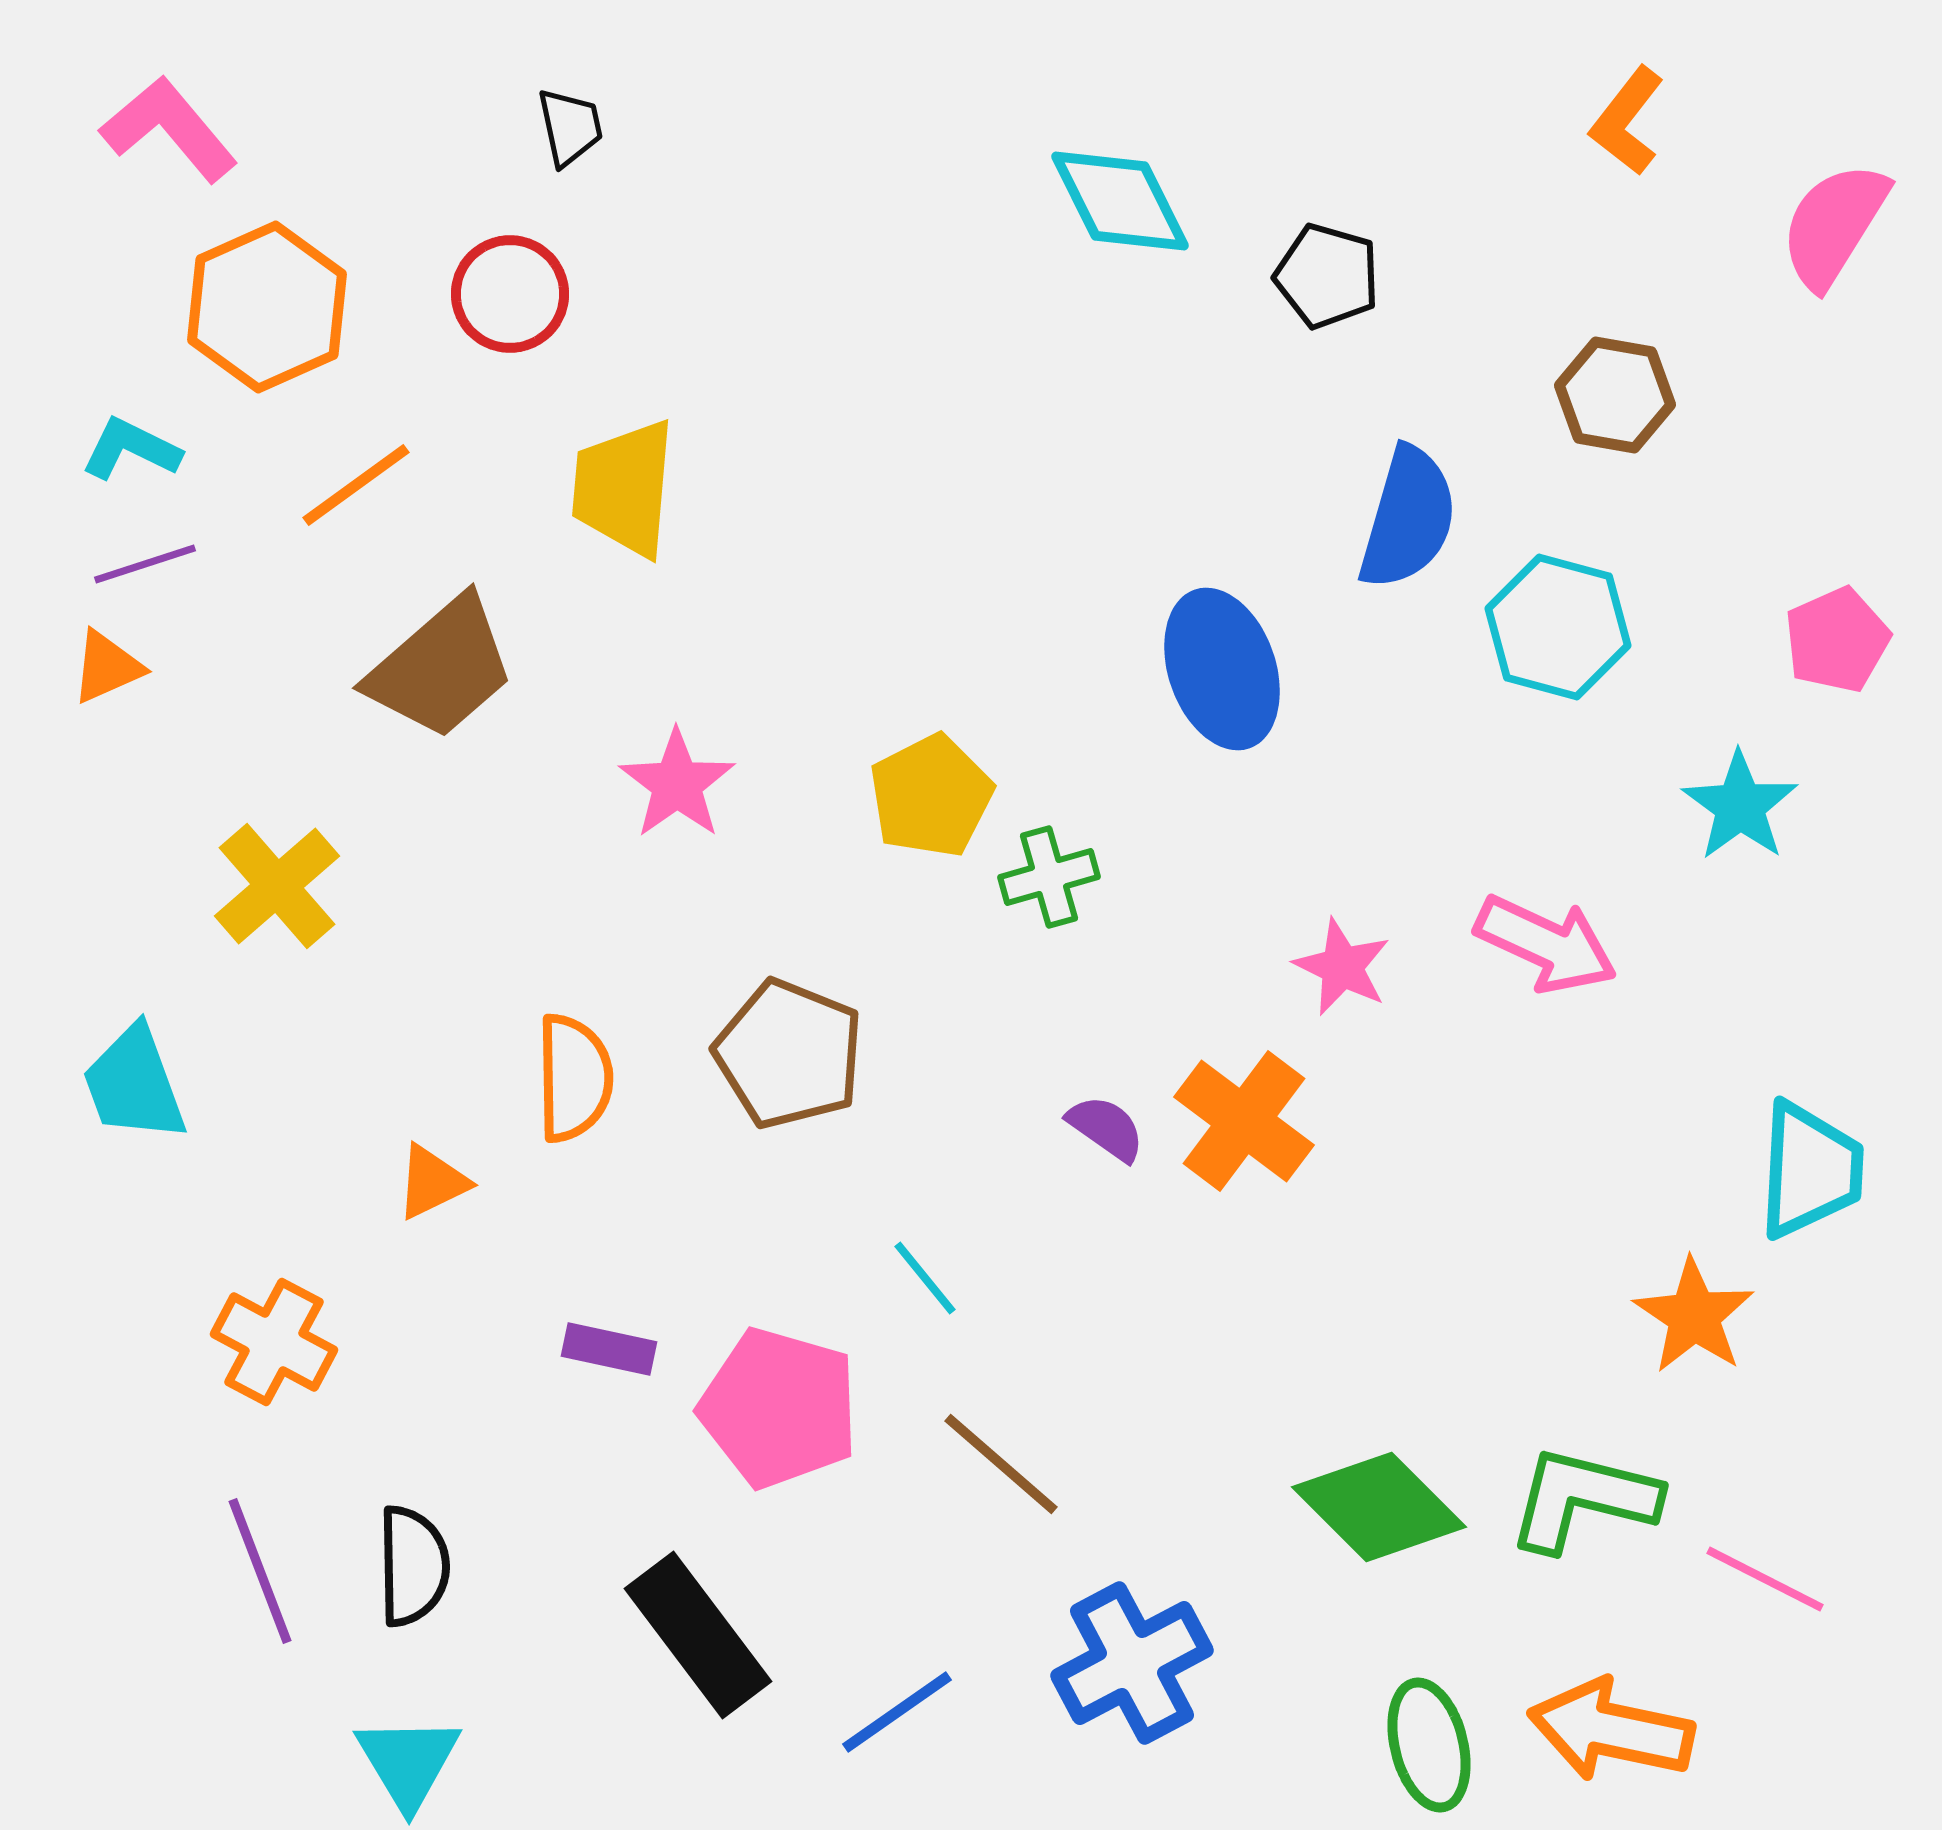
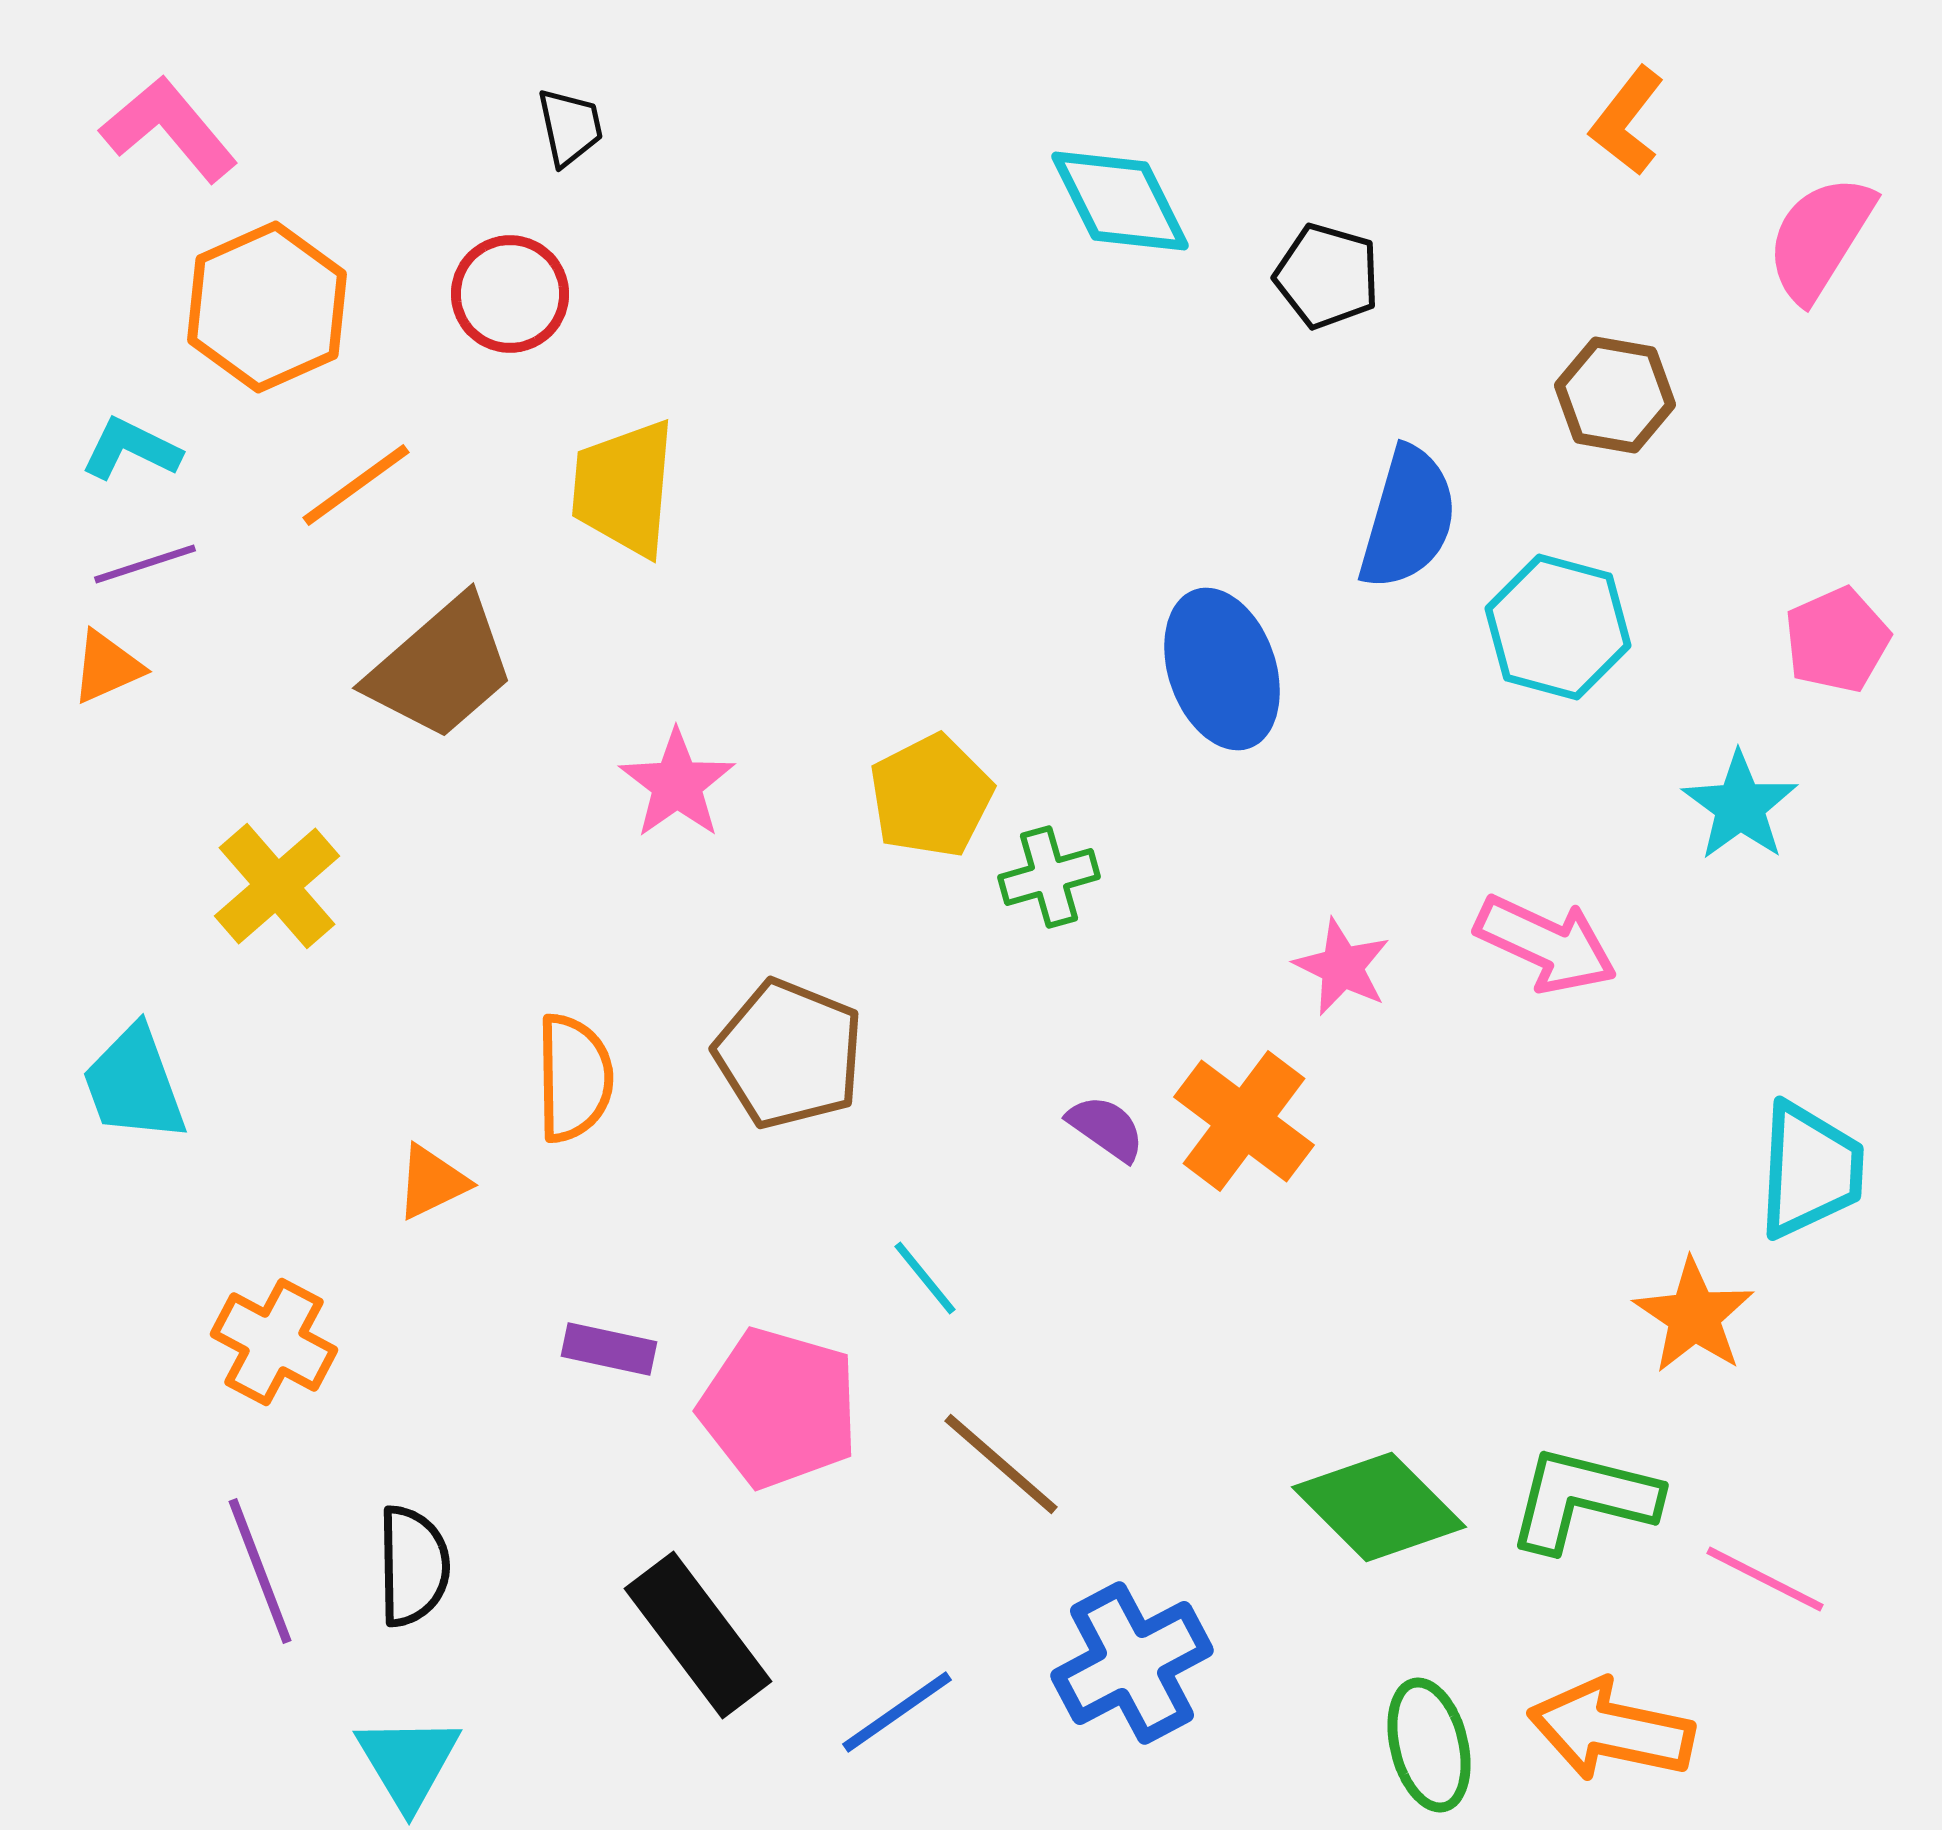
pink semicircle at (1834, 225): moved 14 px left, 13 px down
